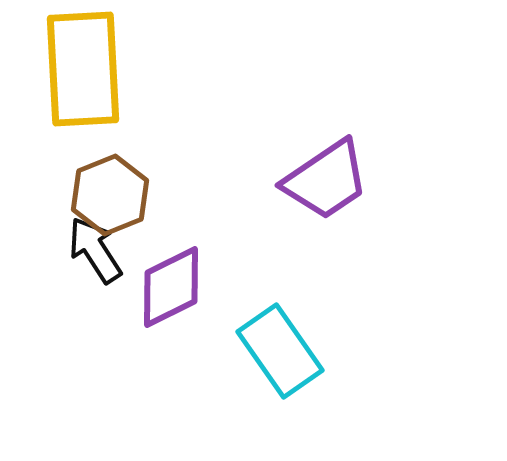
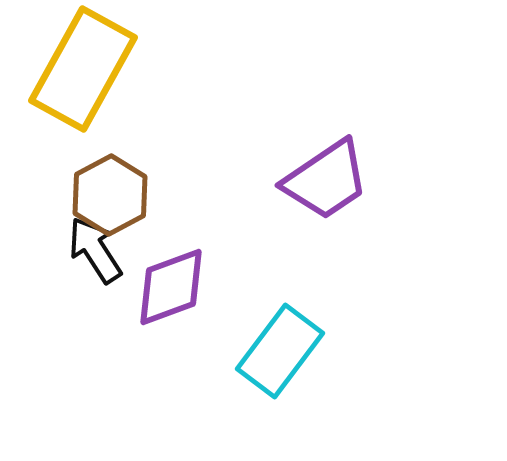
yellow rectangle: rotated 32 degrees clockwise
brown hexagon: rotated 6 degrees counterclockwise
purple diamond: rotated 6 degrees clockwise
cyan rectangle: rotated 72 degrees clockwise
